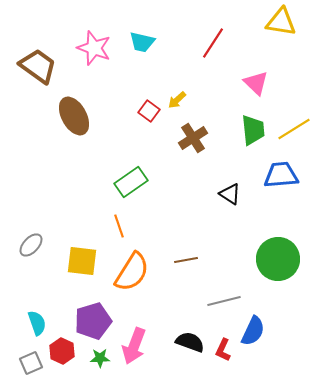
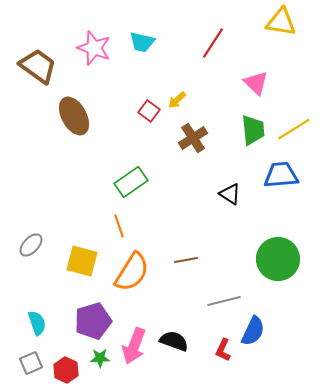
yellow square: rotated 8 degrees clockwise
black semicircle: moved 16 px left, 1 px up
red hexagon: moved 4 px right, 19 px down
